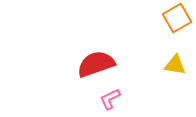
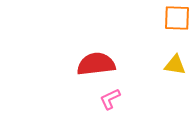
orange square: rotated 32 degrees clockwise
red semicircle: rotated 12 degrees clockwise
